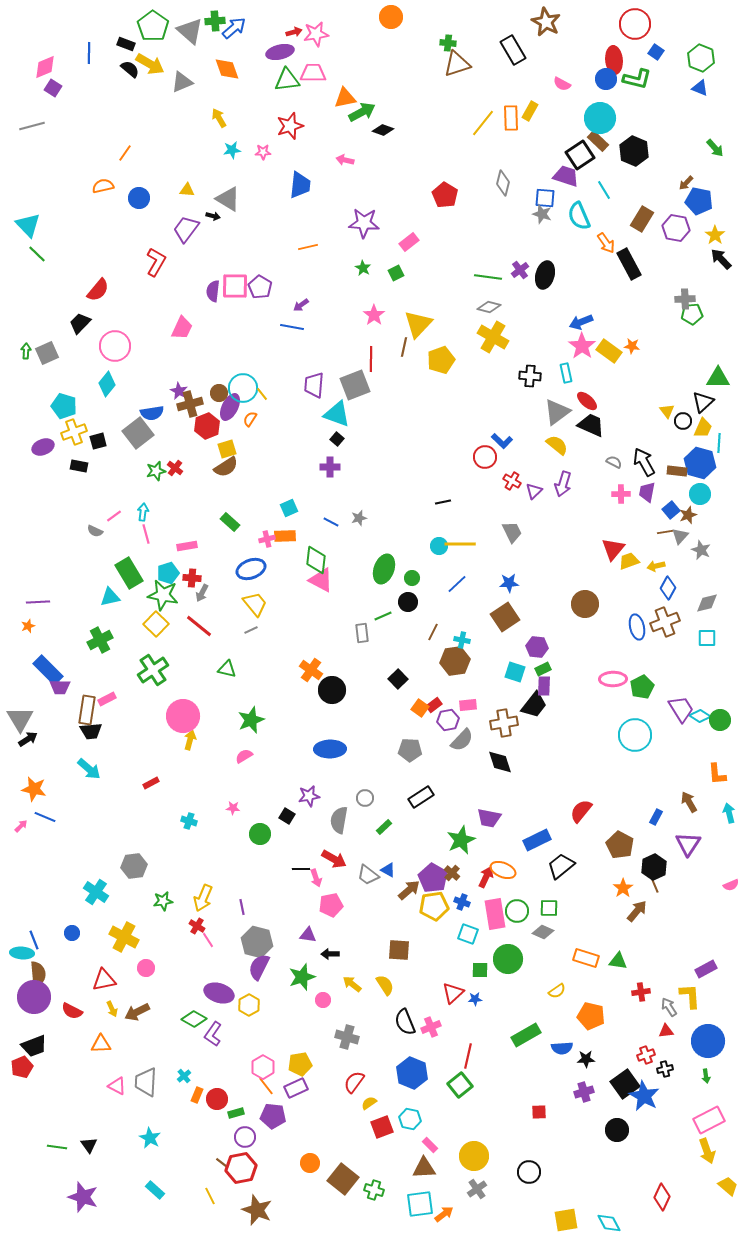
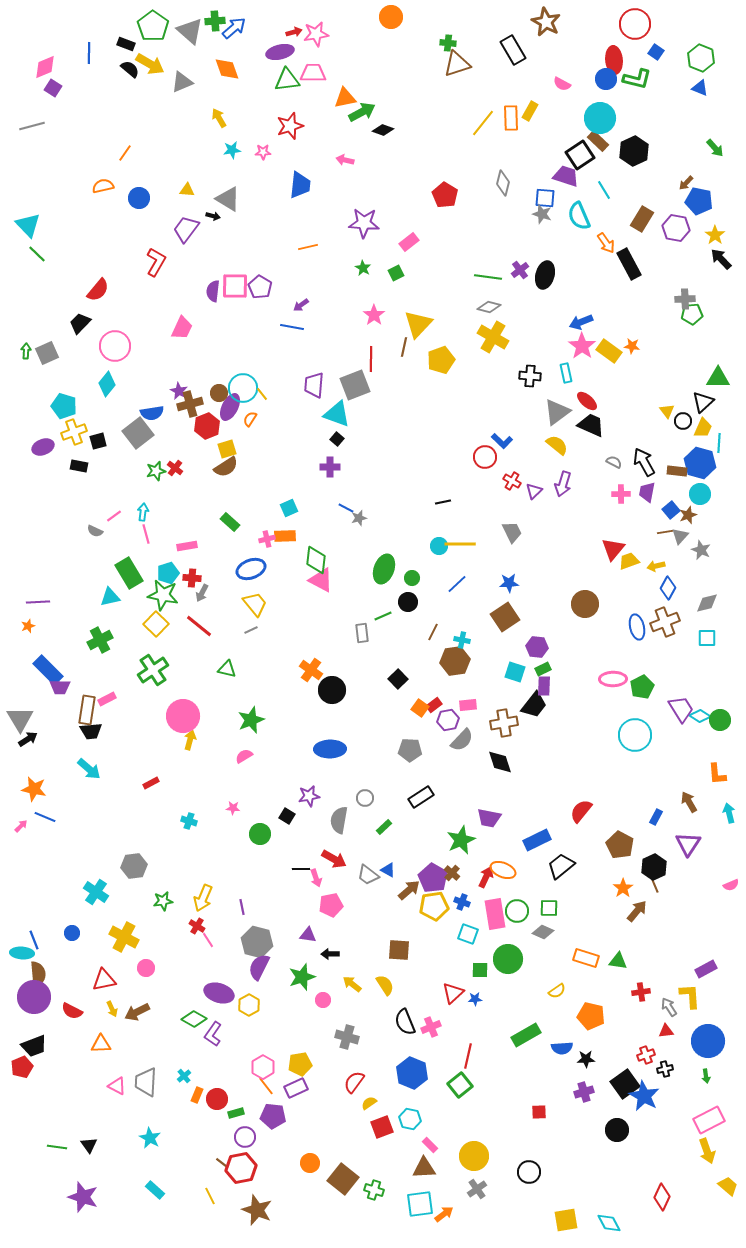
black hexagon at (634, 151): rotated 12 degrees clockwise
blue line at (331, 522): moved 15 px right, 14 px up
